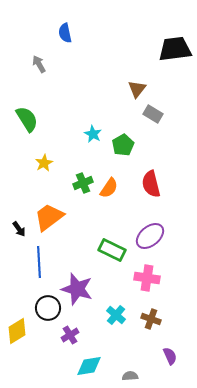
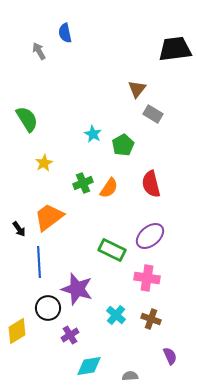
gray arrow: moved 13 px up
